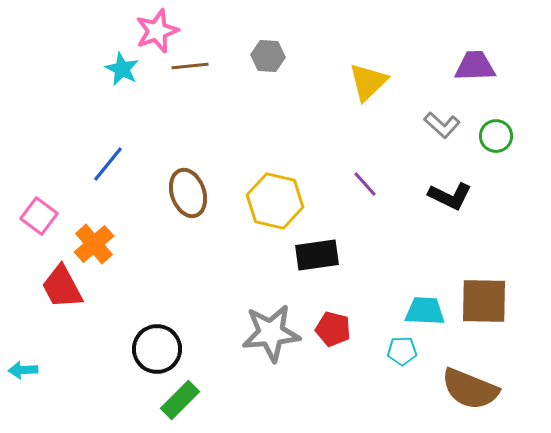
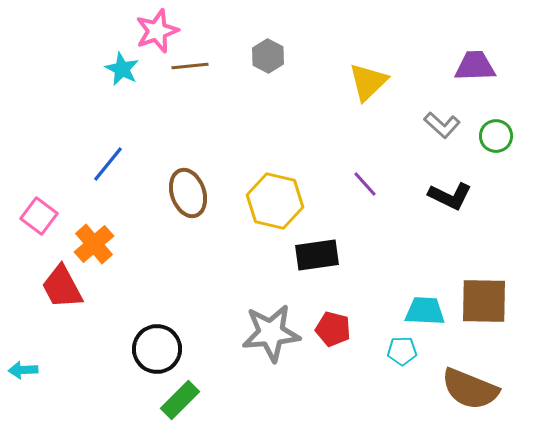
gray hexagon: rotated 24 degrees clockwise
